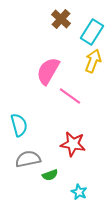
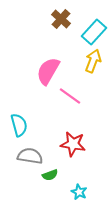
cyan rectangle: moved 2 px right; rotated 10 degrees clockwise
gray semicircle: moved 2 px right, 3 px up; rotated 20 degrees clockwise
